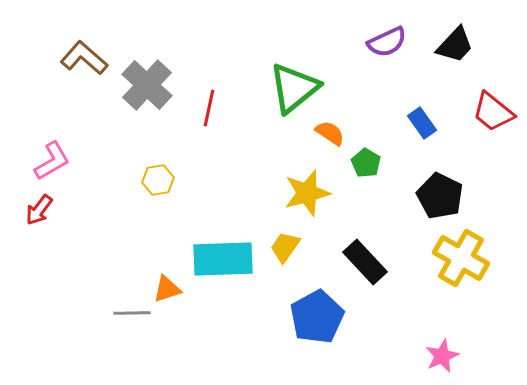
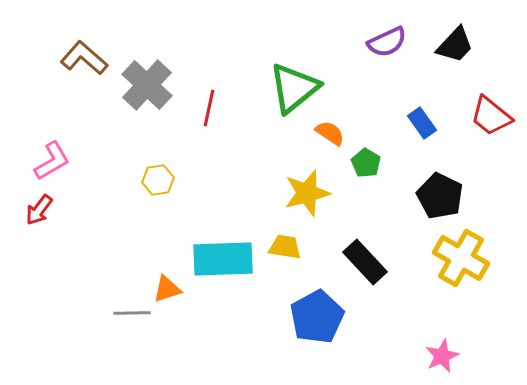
red trapezoid: moved 2 px left, 4 px down
yellow trapezoid: rotated 64 degrees clockwise
